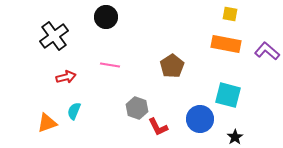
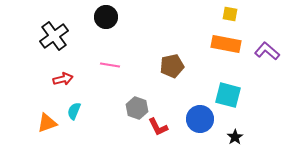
brown pentagon: rotated 20 degrees clockwise
red arrow: moved 3 px left, 2 px down
